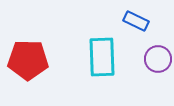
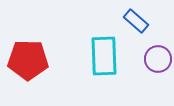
blue rectangle: rotated 15 degrees clockwise
cyan rectangle: moved 2 px right, 1 px up
